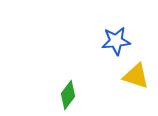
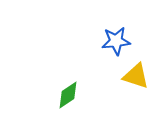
green diamond: rotated 20 degrees clockwise
